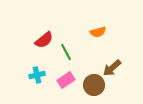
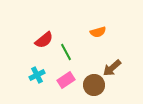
cyan cross: rotated 14 degrees counterclockwise
